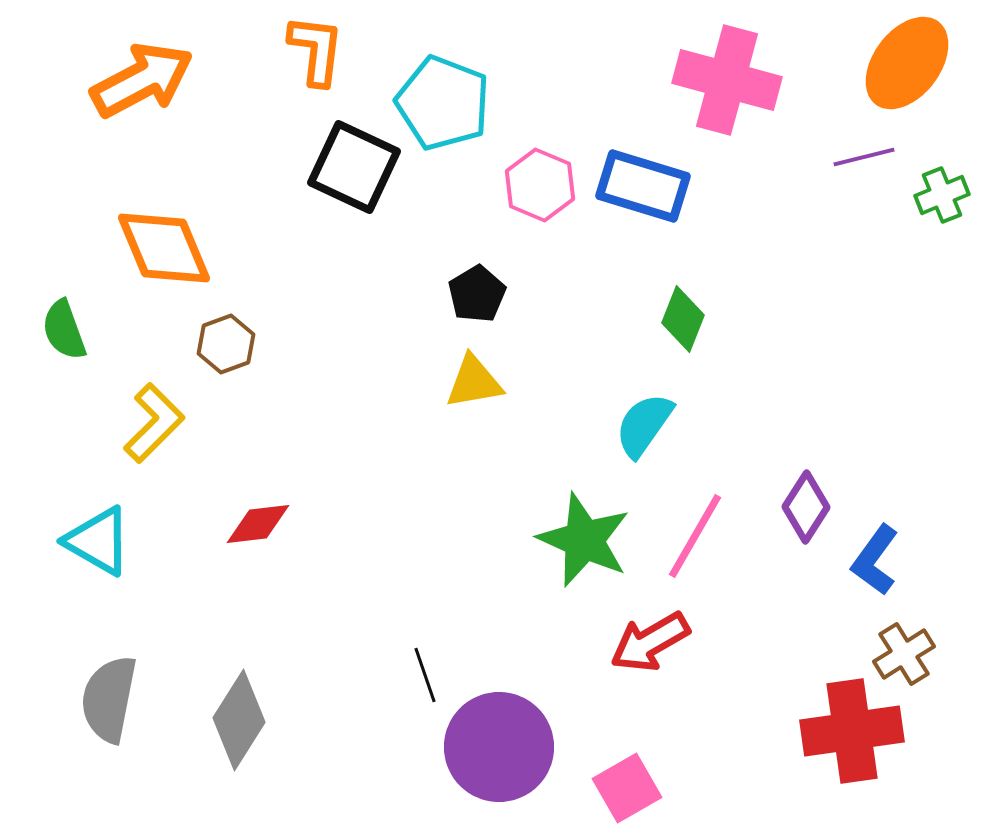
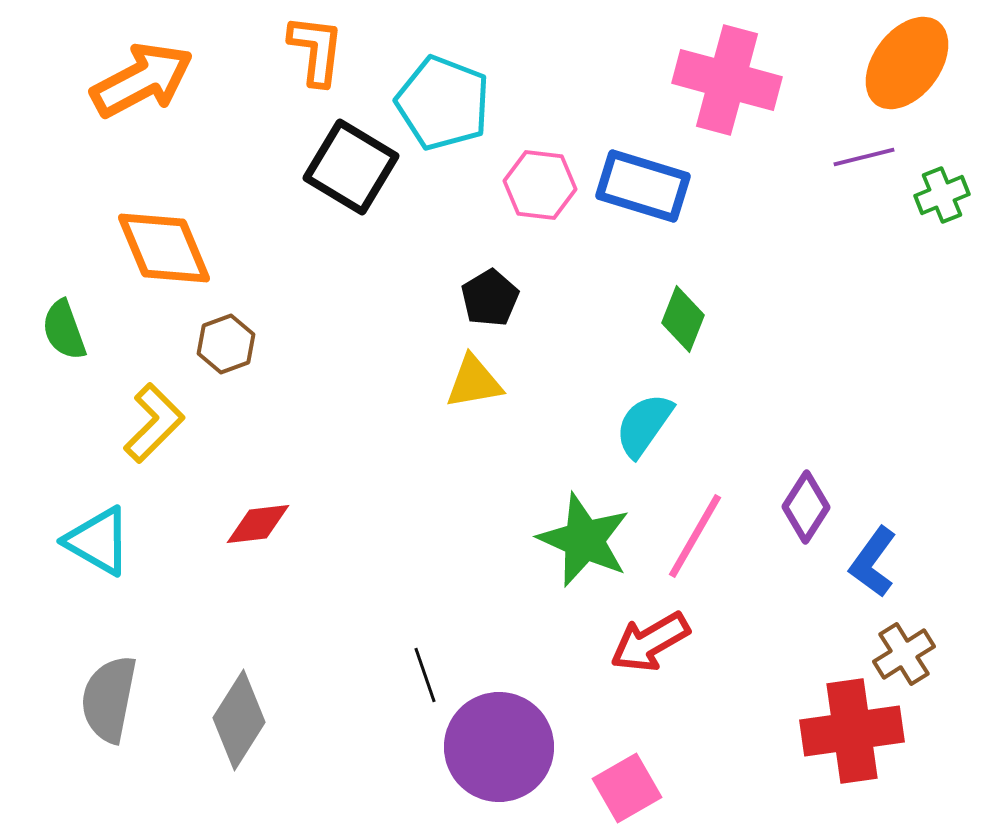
black square: moved 3 px left; rotated 6 degrees clockwise
pink hexagon: rotated 16 degrees counterclockwise
black pentagon: moved 13 px right, 4 px down
blue L-shape: moved 2 px left, 2 px down
